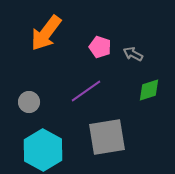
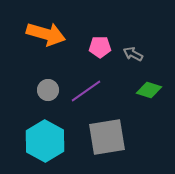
orange arrow: moved 1 px down; rotated 111 degrees counterclockwise
pink pentagon: rotated 20 degrees counterclockwise
green diamond: rotated 35 degrees clockwise
gray circle: moved 19 px right, 12 px up
cyan hexagon: moved 2 px right, 9 px up
